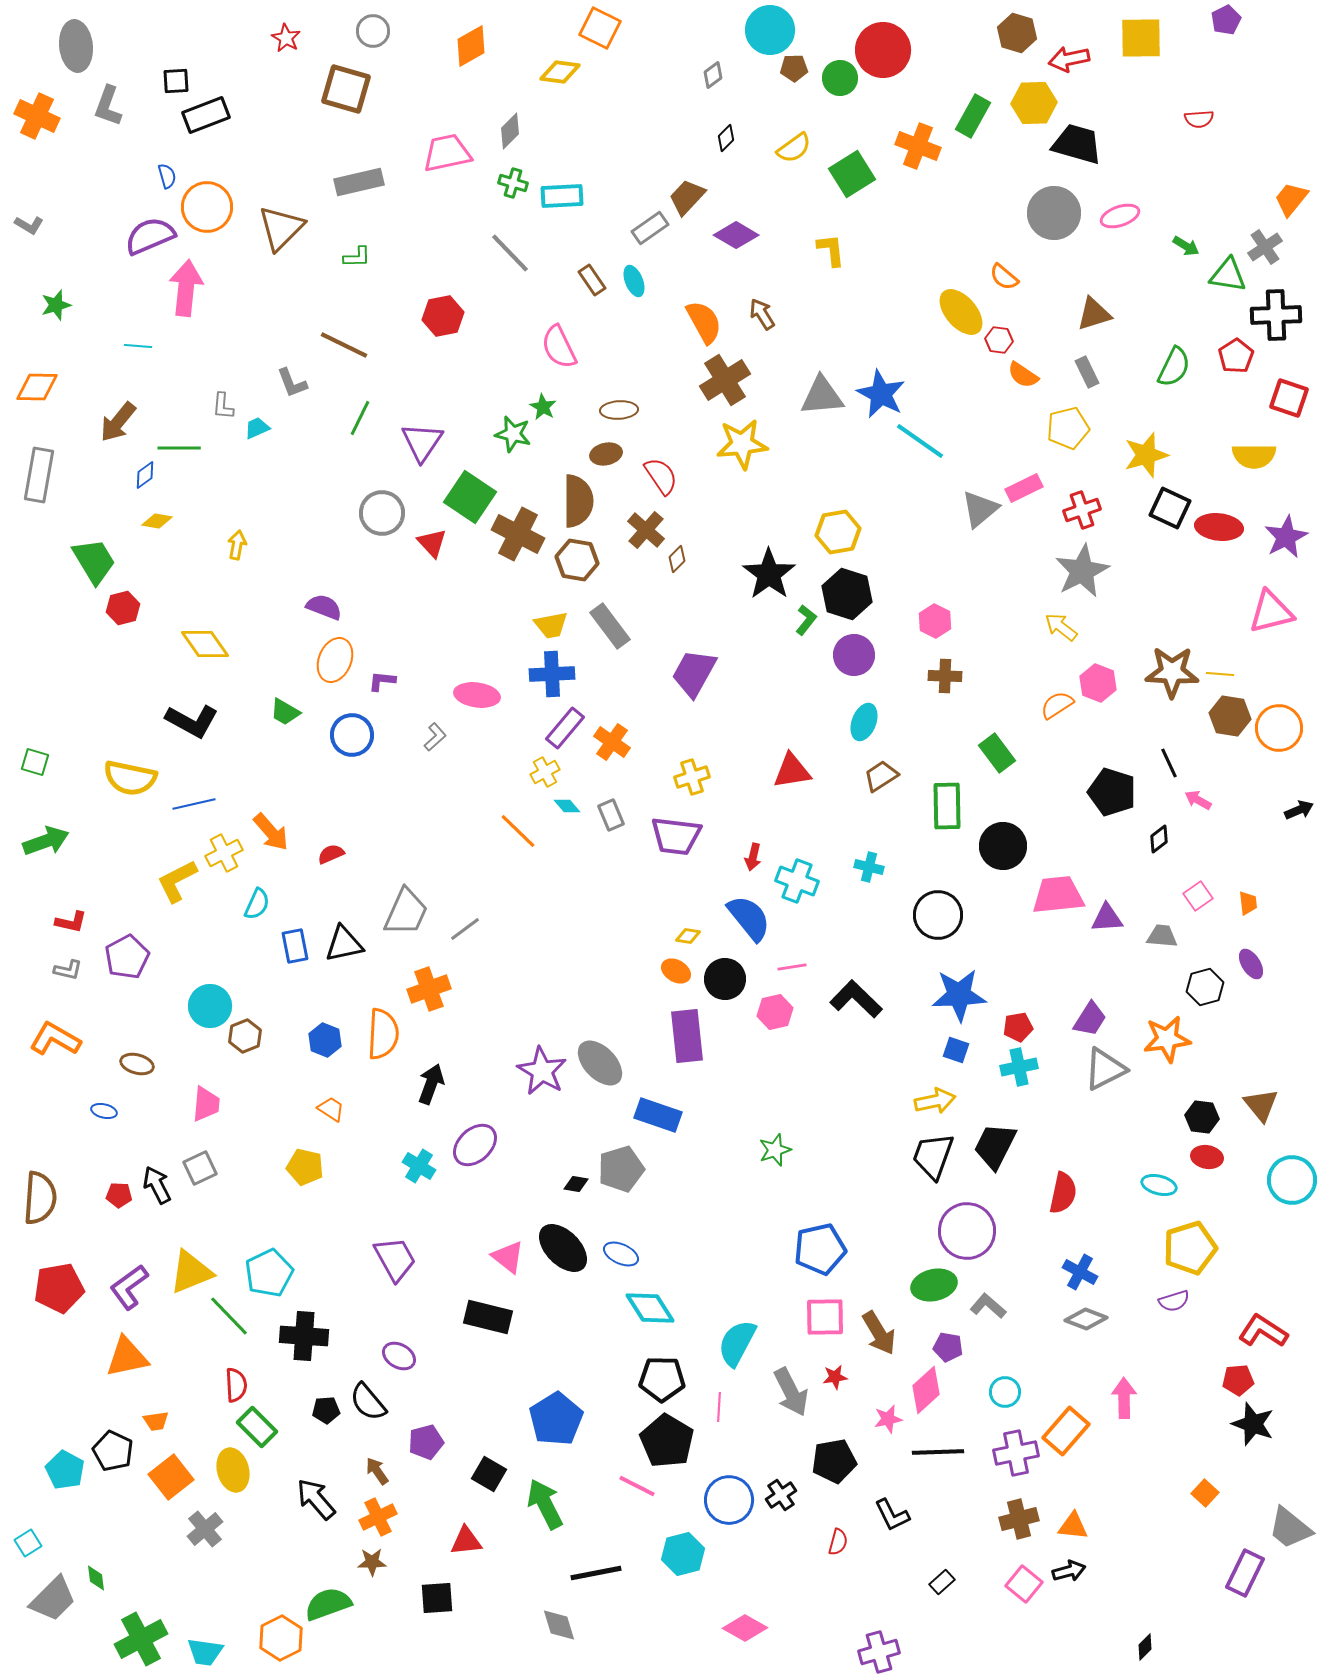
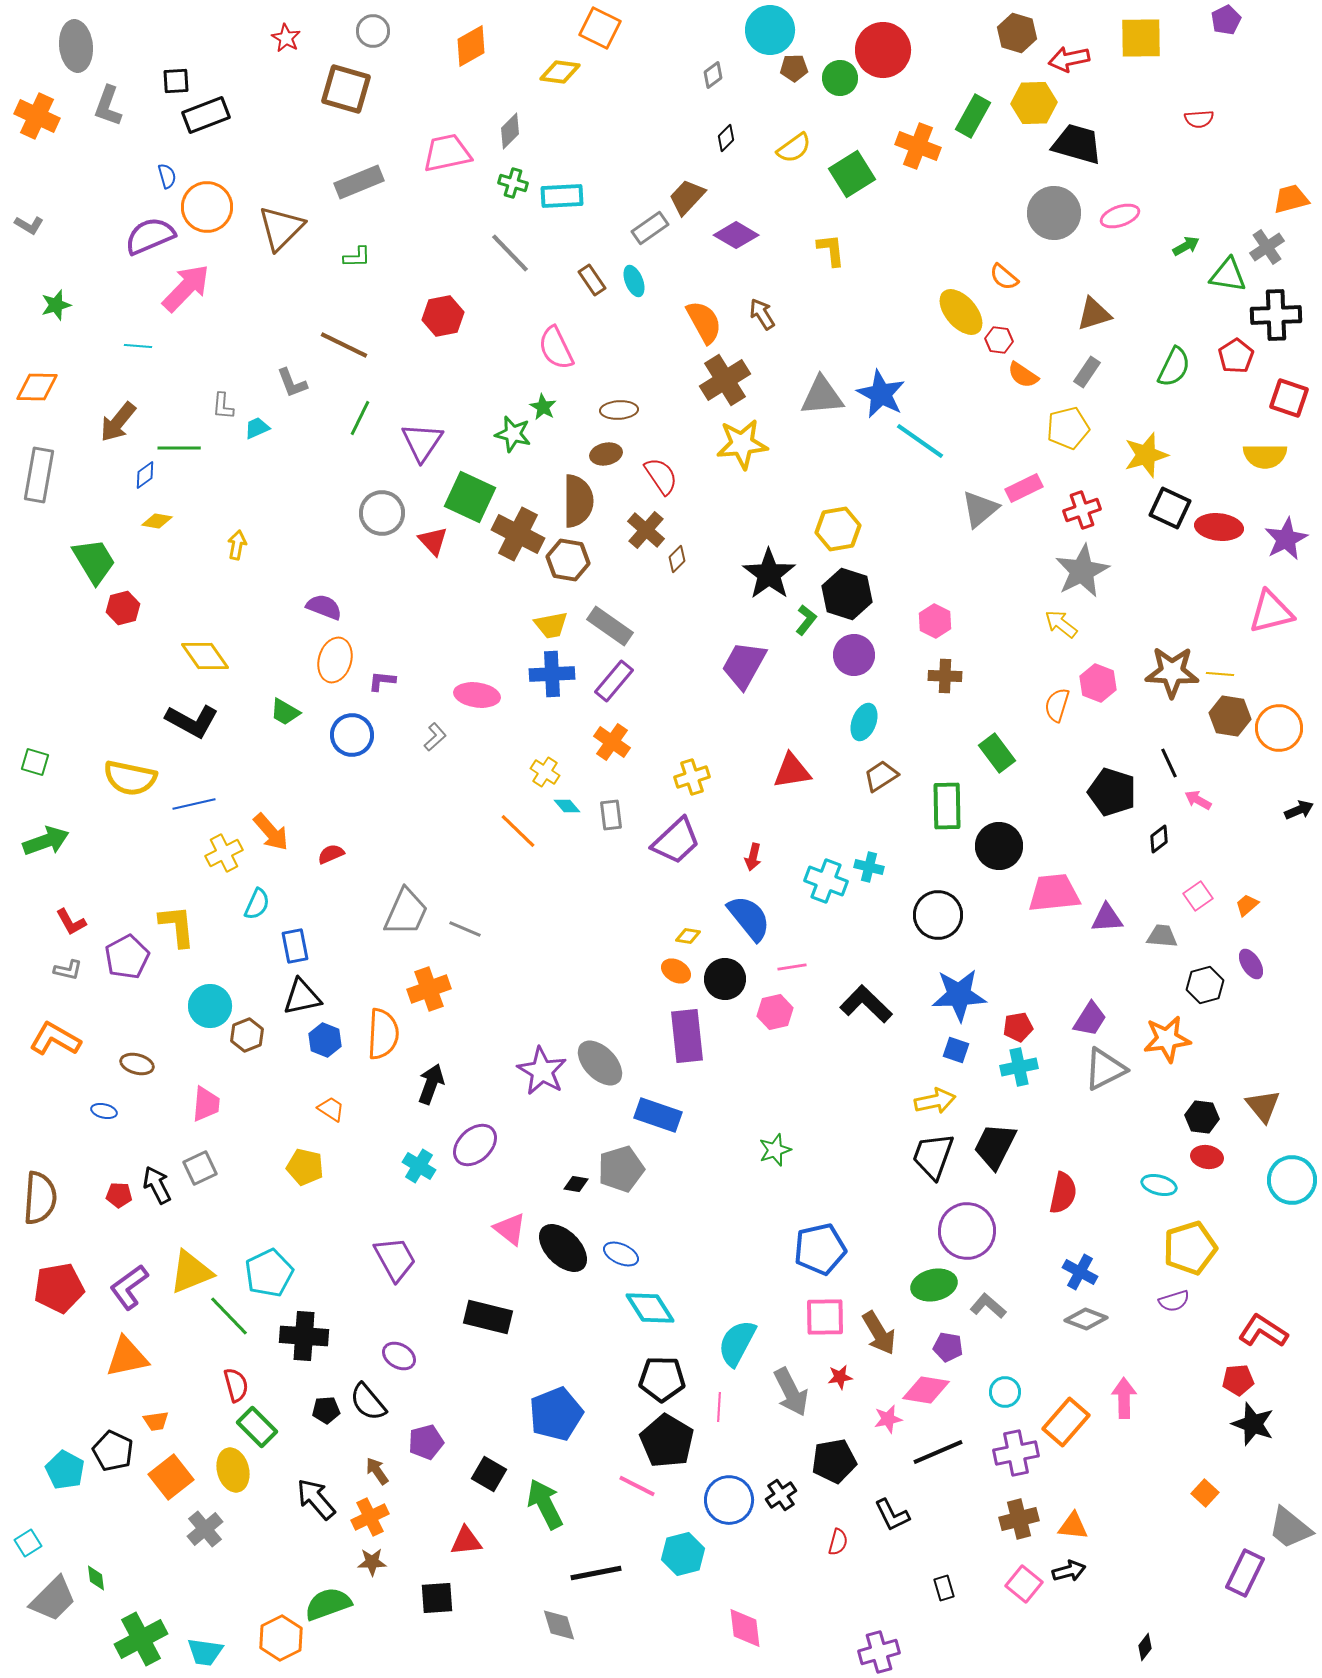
gray rectangle at (359, 182): rotated 9 degrees counterclockwise
orange trapezoid at (1291, 199): rotated 36 degrees clockwise
green arrow at (1186, 246): rotated 60 degrees counterclockwise
gray cross at (1265, 247): moved 2 px right
pink arrow at (186, 288): rotated 38 degrees clockwise
pink semicircle at (559, 347): moved 3 px left, 1 px down
gray rectangle at (1087, 372): rotated 60 degrees clockwise
yellow semicircle at (1254, 456): moved 11 px right
green square at (470, 497): rotated 9 degrees counterclockwise
yellow hexagon at (838, 532): moved 3 px up
purple star at (1286, 537): moved 2 px down
red triangle at (432, 543): moved 1 px right, 2 px up
brown hexagon at (577, 560): moved 9 px left
gray rectangle at (610, 626): rotated 18 degrees counterclockwise
yellow arrow at (1061, 627): moved 3 px up
yellow diamond at (205, 644): moved 12 px down
orange ellipse at (335, 660): rotated 6 degrees counterclockwise
purple trapezoid at (694, 673): moved 50 px right, 8 px up
orange semicircle at (1057, 705): rotated 40 degrees counterclockwise
purple rectangle at (565, 728): moved 49 px right, 47 px up
yellow cross at (545, 772): rotated 28 degrees counterclockwise
gray rectangle at (611, 815): rotated 16 degrees clockwise
purple trapezoid at (676, 836): moved 5 px down; rotated 50 degrees counterclockwise
black circle at (1003, 846): moved 4 px left
yellow L-shape at (177, 881): moved 45 px down; rotated 111 degrees clockwise
cyan cross at (797, 881): moved 29 px right
pink trapezoid at (1058, 895): moved 4 px left, 2 px up
orange trapezoid at (1248, 903): moved 1 px left, 2 px down; rotated 125 degrees counterclockwise
red L-shape at (71, 922): rotated 48 degrees clockwise
gray line at (465, 929): rotated 60 degrees clockwise
black triangle at (344, 944): moved 42 px left, 53 px down
black hexagon at (1205, 987): moved 2 px up
black L-shape at (856, 999): moved 10 px right, 5 px down
brown hexagon at (245, 1036): moved 2 px right, 1 px up
brown triangle at (1261, 1105): moved 2 px right, 1 px down
pink triangle at (508, 1257): moved 2 px right, 28 px up
red star at (835, 1377): moved 5 px right
red semicircle at (236, 1385): rotated 12 degrees counterclockwise
pink diamond at (926, 1390): rotated 51 degrees clockwise
blue pentagon at (556, 1419): moved 5 px up; rotated 10 degrees clockwise
orange rectangle at (1066, 1431): moved 9 px up
black line at (938, 1452): rotated 21 degrees counterclockwise
orange cross at (378, 1517): moved 8 px left
black rectangle at (942, 1582): moved 2 px right, 6 px down; rotated 65 degrees counterclockwise
pink diamond at (745, 1628): rotated 54 degrees clockwise
black diamond at (1145, 1647): rotated 8 degrees counterclockwise
